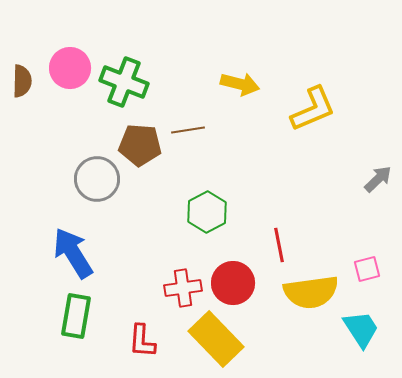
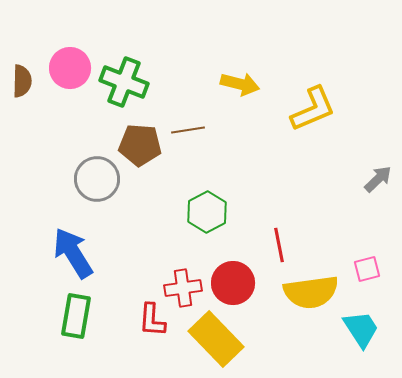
red L-shape: moved 10 px right, 21 px up
